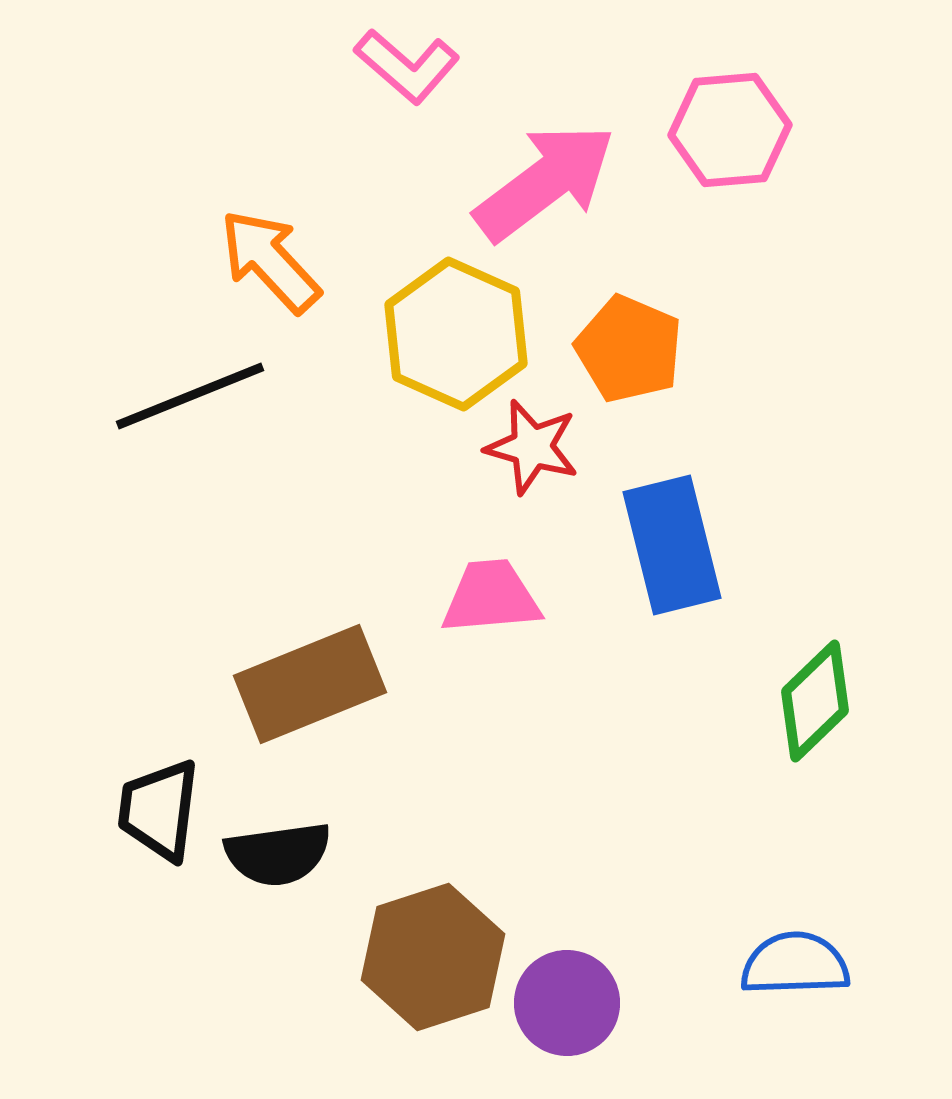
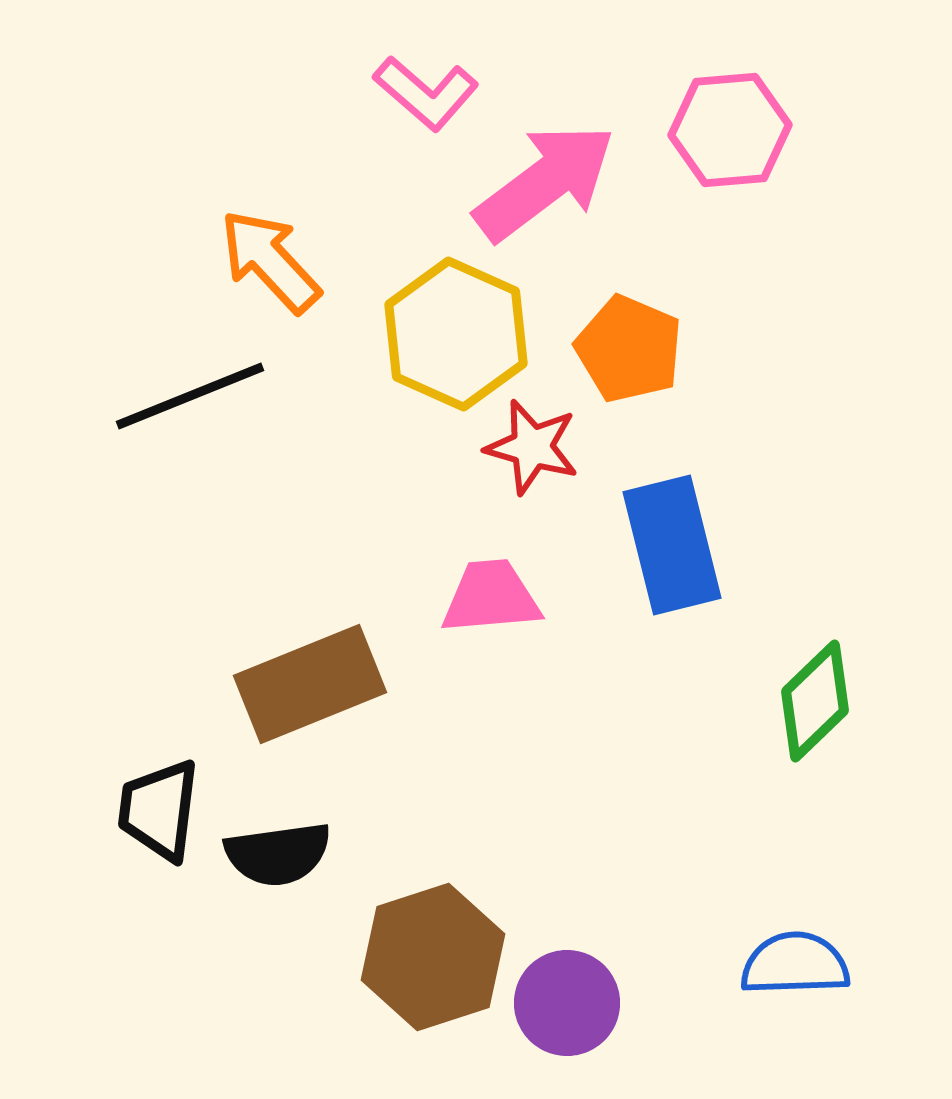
pink L-shape: moved 19 px right, 27 px down
